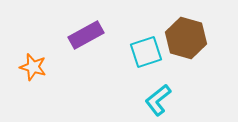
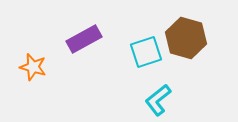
purple rectangle: moved 2 px left, 4 px down
